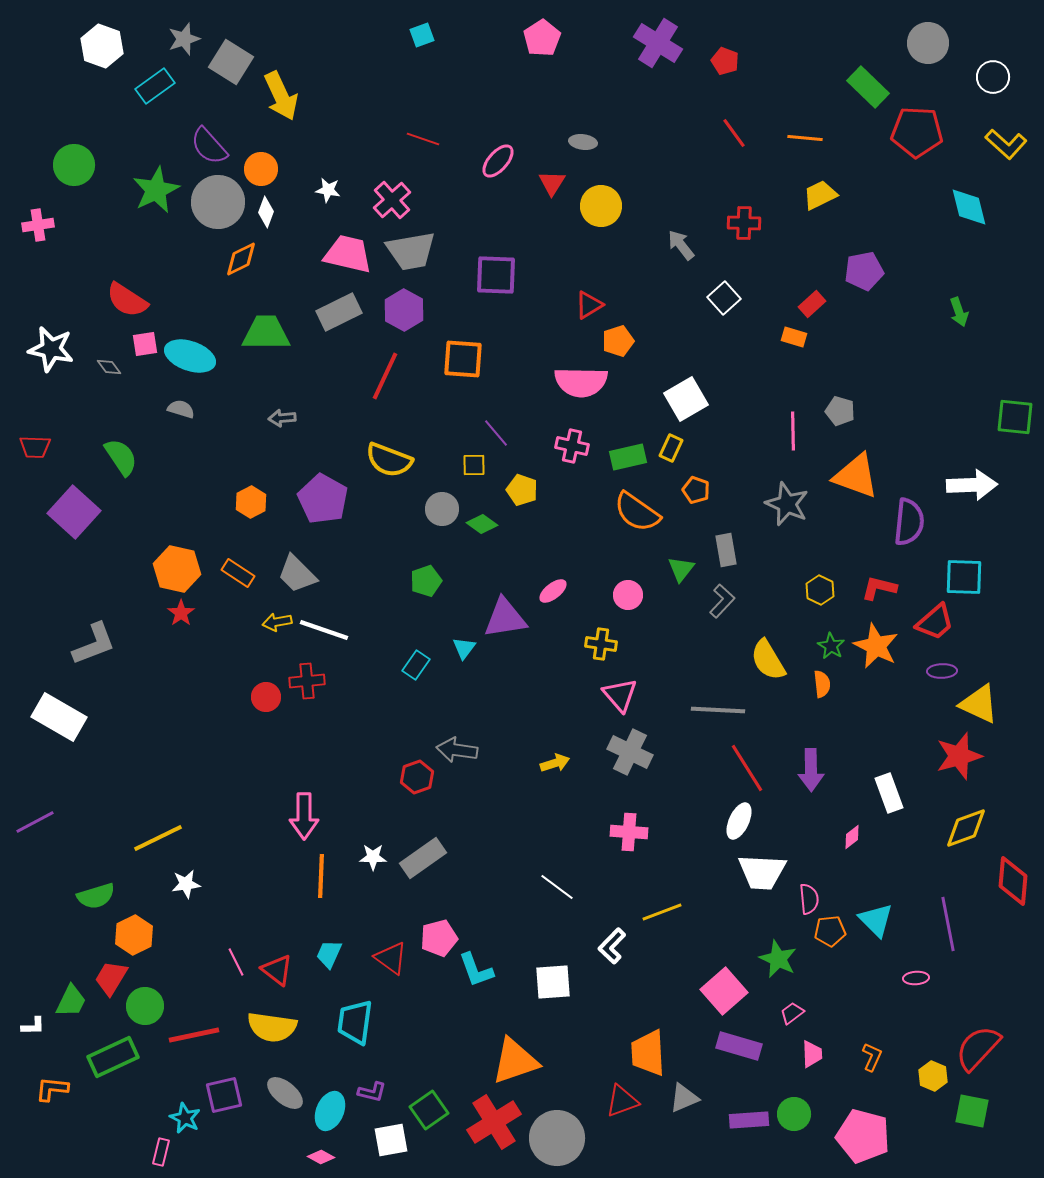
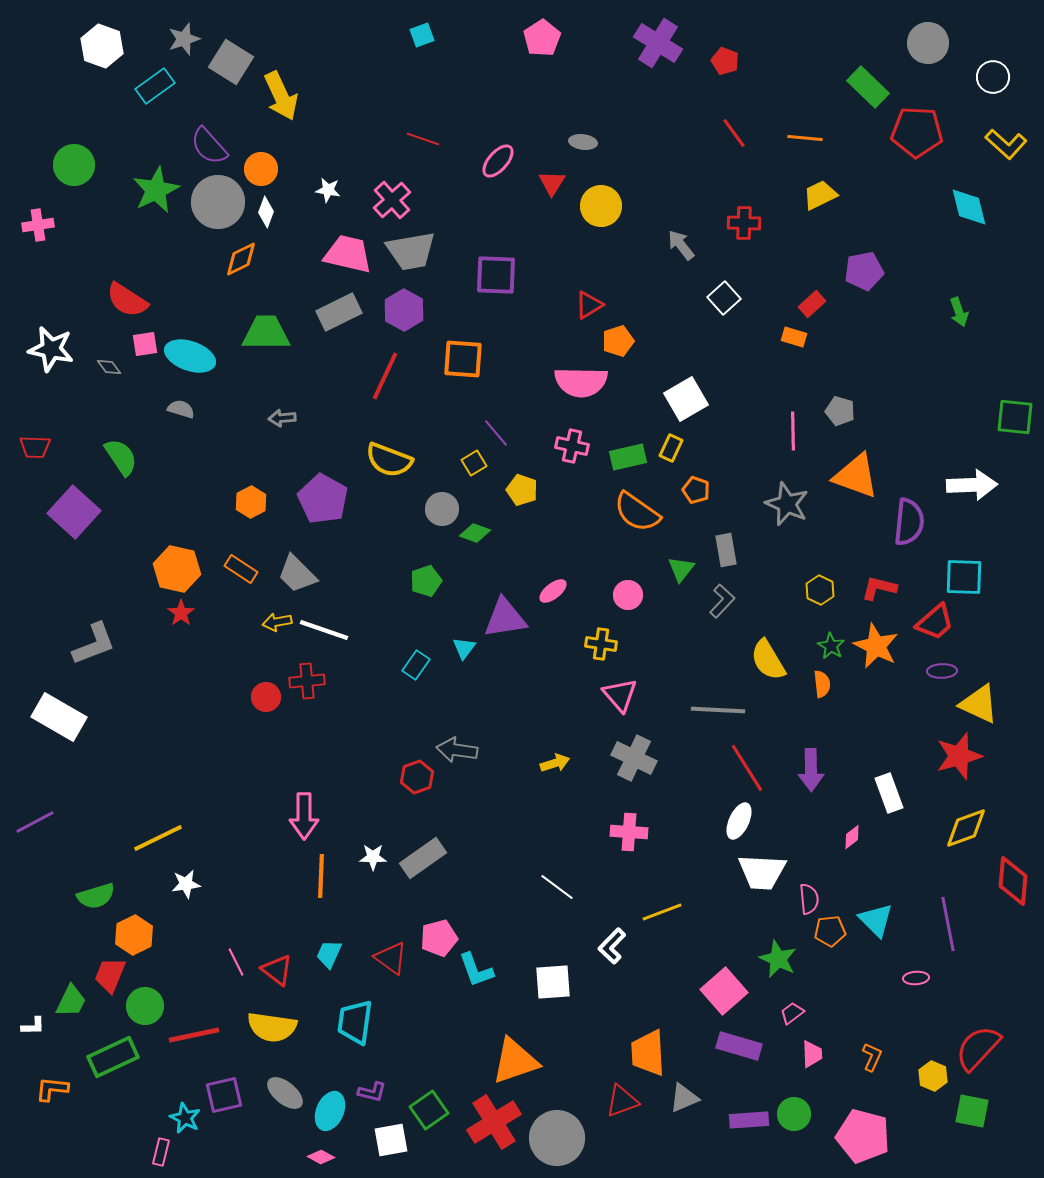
yellow square at (474, 465): moved 2 px up; rotated 30 degrees counterclockwise
green diamond at (482, 524): moved 7 px left, 9 px down; rotated 16 degrees counterclockwise
orange rectangle at (238, 573): moved 3 px right, 4 px up
gray cross at (630, 752): moved 4 px right, 6 px down
red trapezoid at (111, 978): moved 1 px left, 3 px up; rotated 9 degrees counterclockwise
